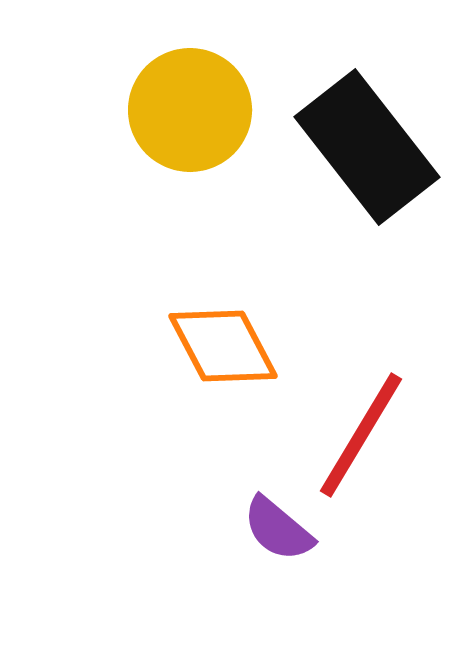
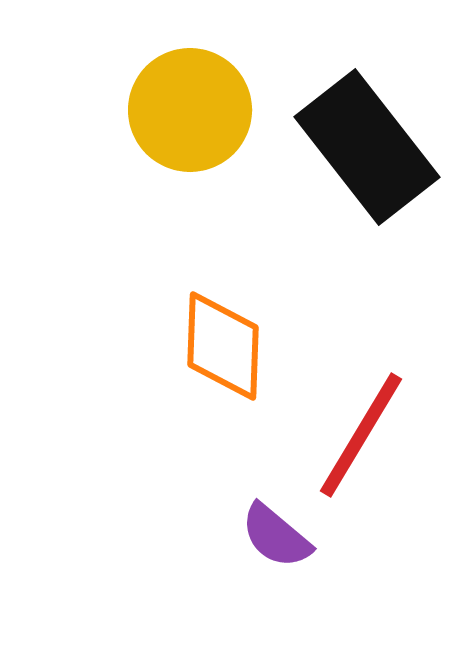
orange diamond: rotated 30 degrees clockwise
purple semicircle: moved 2 px left, 7 px down
